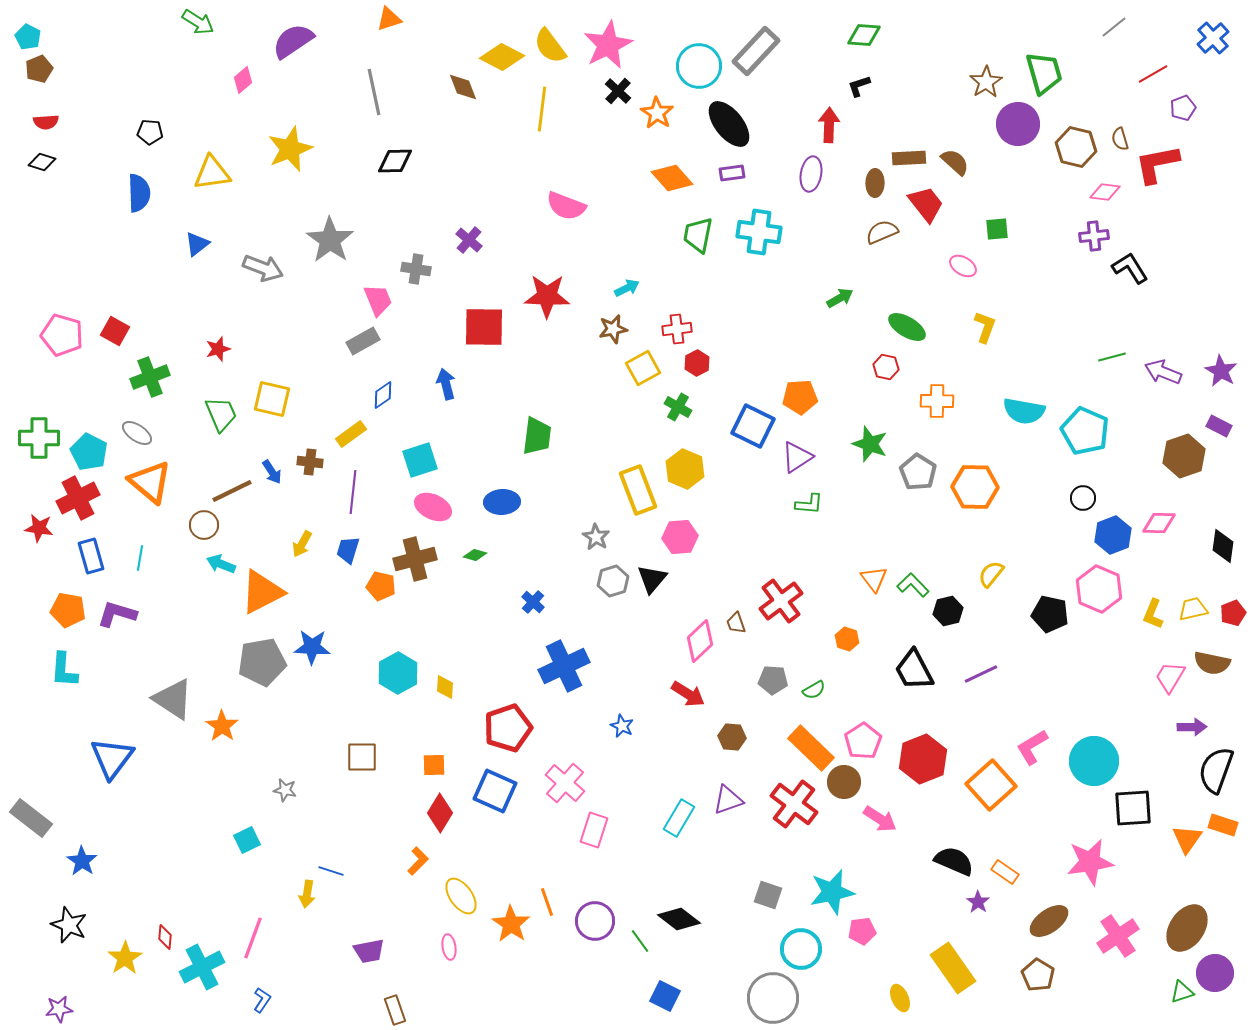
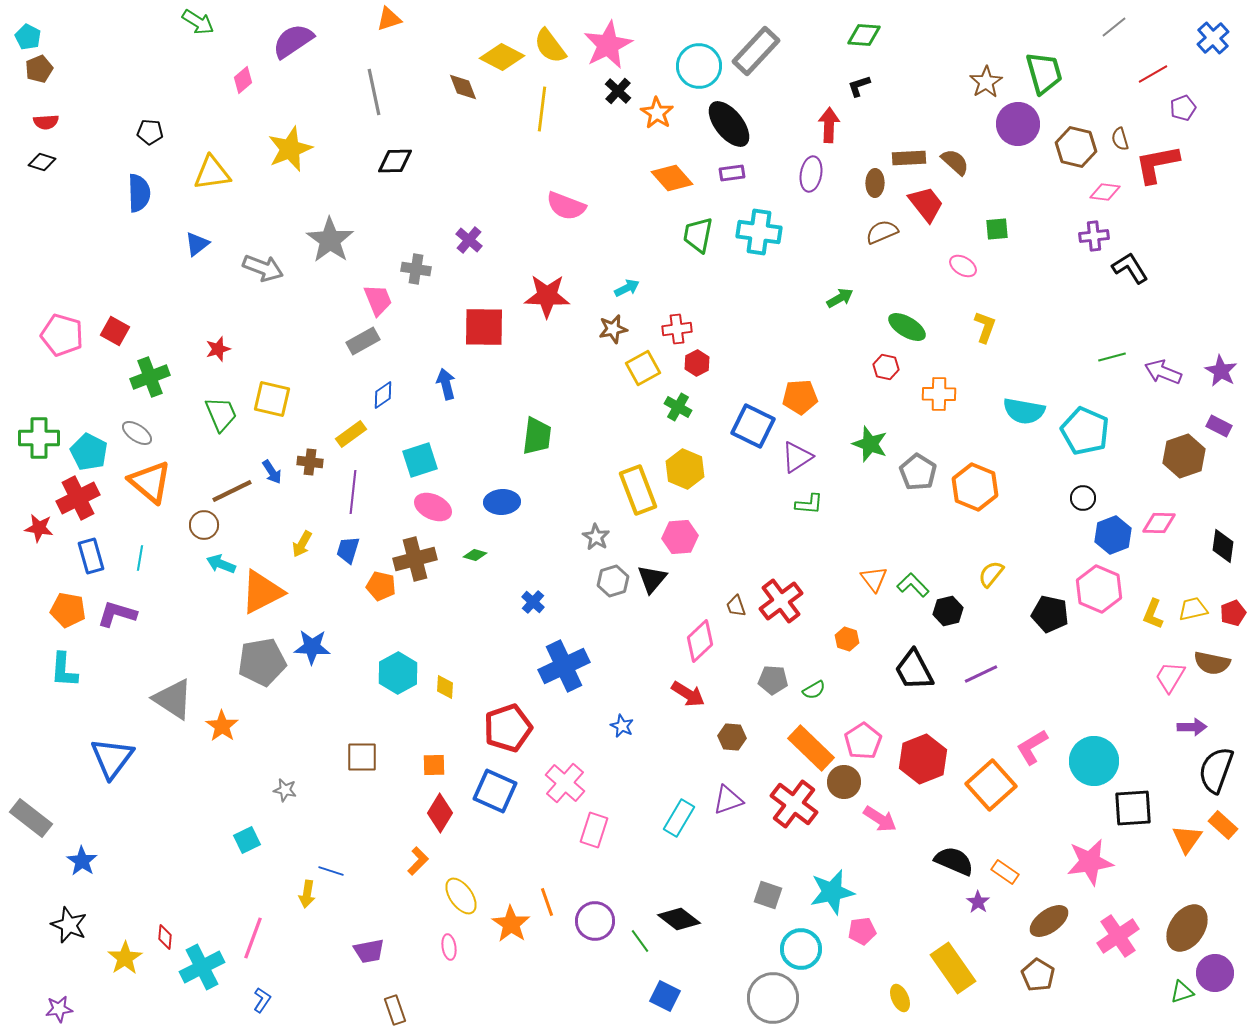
orange cross at (937, 401): moved 2 px right, 7 px up
orange hexagon at (975, 487): rotated 21 degrees clockwise
brown trapezoid at (736, 623): moved 17 px up
orange rectangle at (1223, 825): rotated 24 degrees clockwise
